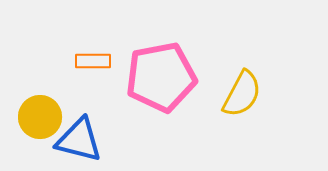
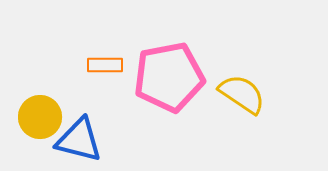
orange rectangle: moved 12 px right, 4 px down
pink pentagon: moved 8 px right
yellow semicircle: rotated 84 degrees counterclockwise
